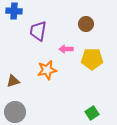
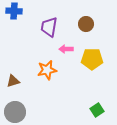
purple trapezoid: moved 11 px right, 4 px up
green square: moved 5 px right, 3 px up
